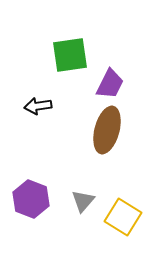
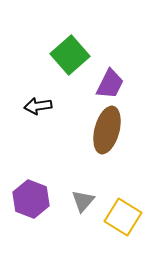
green square: rotated 33 degrees counterclockwise
